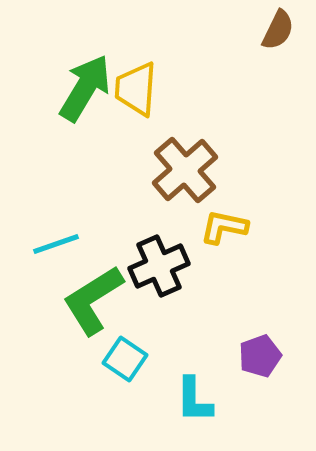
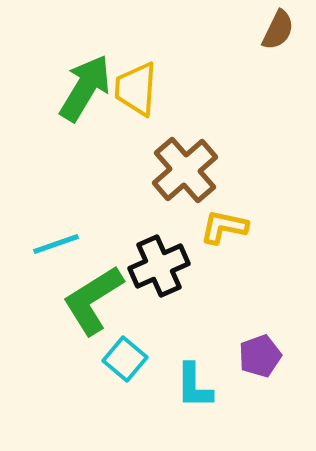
cyan square: rotated 6 degrees clockwise
cyan L-shape: moved 14 px up
